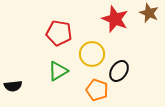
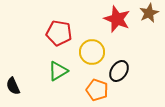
brown star: rotated 24 degrees clockwise
red star: moved 2 px right
yellow circle: moved 2 px up
black semicircle: rotated 72 degrees clockwise
